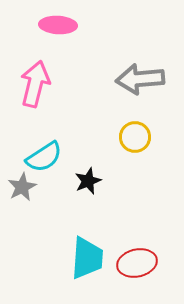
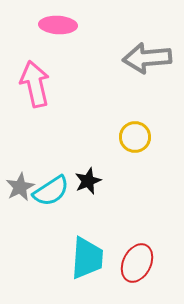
gray arrow: moved 7 px right, 21 px up
pink arrow: rotated 27 degrees counterclockwise
cyan semicircle: moved 7 px right, 34 px down
gray star: moved 2 px left
red ellipse: rotated 51 degrees counterclockwise
